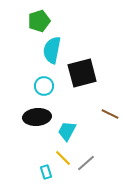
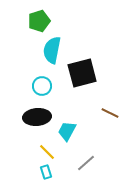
cyan circle: moved 2 px left
brown line: moved 1 px up
yellow line: moved 16 px left, 6 px up
